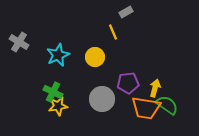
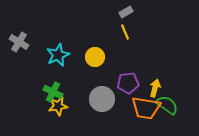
yellow line: moved 12 px right
